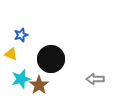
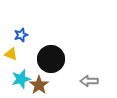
gray arrow: moved 6 px left, 2 px down
